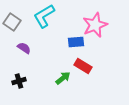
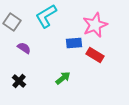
cyan L-shape: moved 2 px right
blue rectangle: moved 2 px left, 1 px down
red rectangle: moved 12 px right, 11 px up
black cross: rotated 32 degrees counterclockwise
